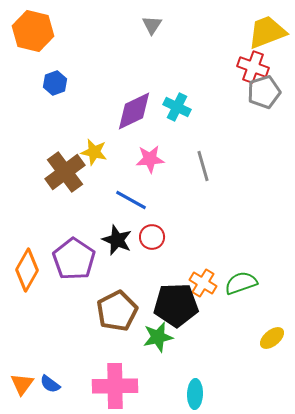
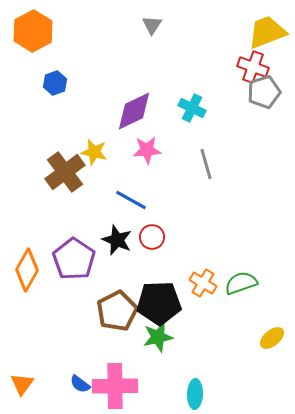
orange hexagon: rotated 18 degrees clockwise
cyan cross: moved 15 px right, 1 px down
pink star: moved 3 px left, 9 px up
gray line: moved 3 px right, 2 px up
black pentagon: moved 17 px left, 2 px up
blue semicircle: moved 30 px right
